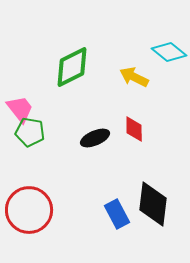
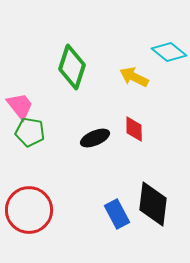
green diamond: rotated 45 degrees counterclockwise
pink trapezoid: moved 3 px up
